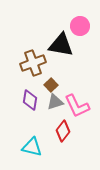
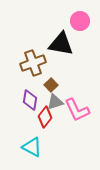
pink circle: moved 5 px up
black triangle: moved 1 px up
pink L-shape: moved 4 px down
red diamond: moved 18 px left, 14 px up
cyan triangle: rotated 15 degrees clockwise
